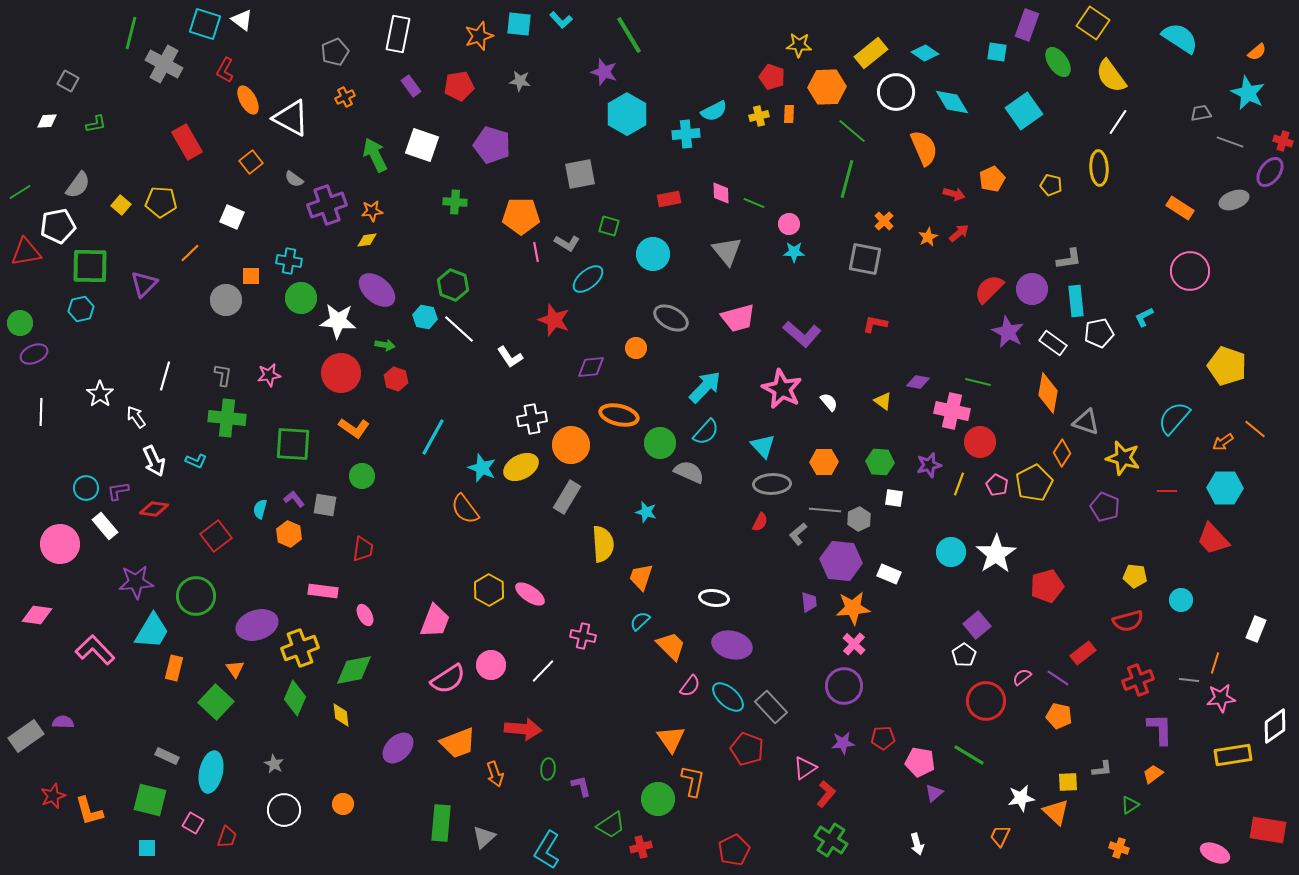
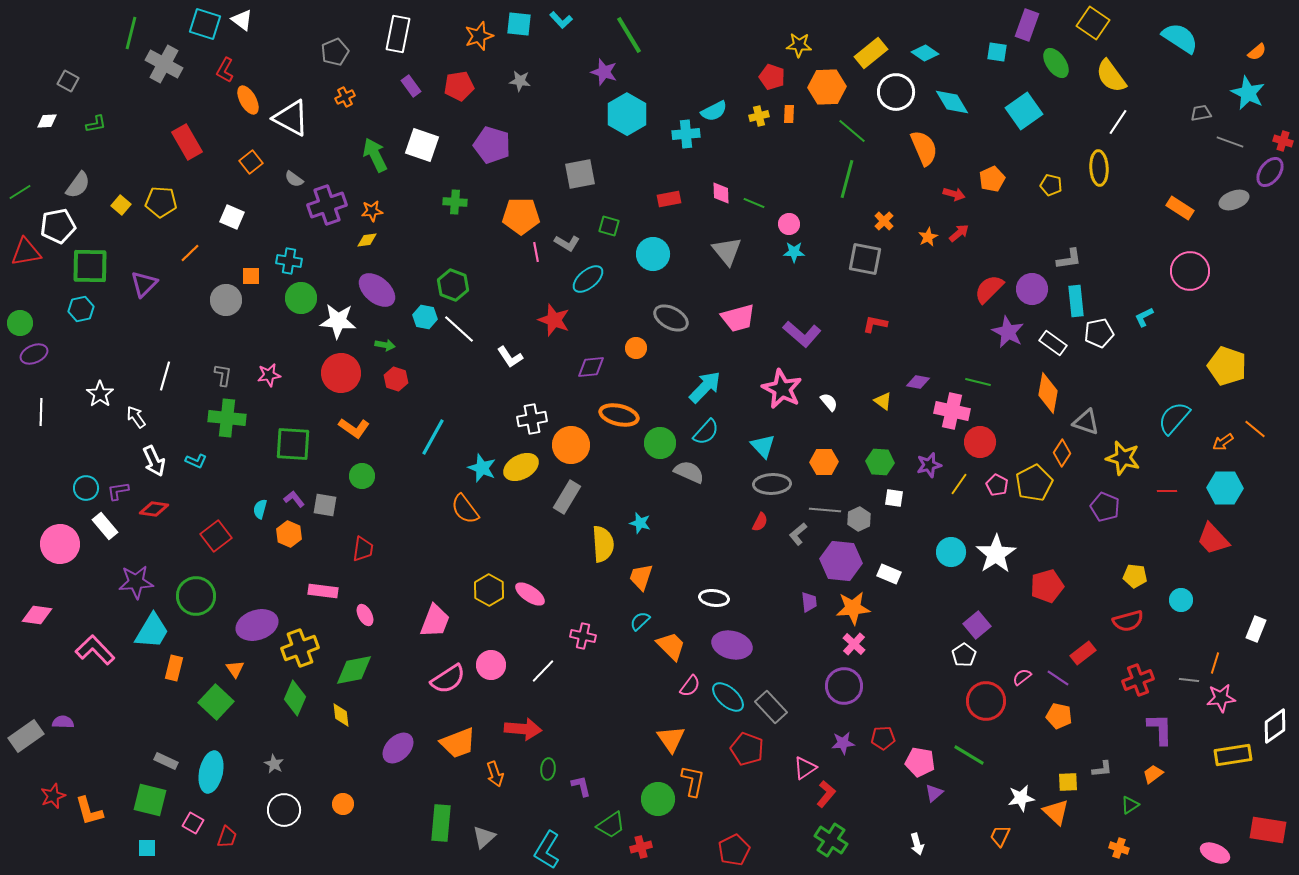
green ellipse at (1058, 62): moved 2 px left, 1 px down
yellow line at (959, 484): rotated 15 degrees clockwise
cyan star at (646, 512): moved 6 px left, 11 px down
gray rectangle at (167, 756): moved 1 px left, 5 px down
